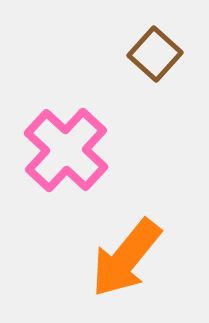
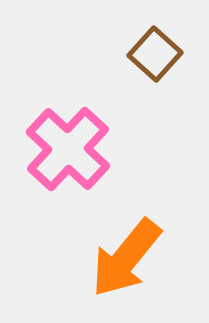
pink cross: moved 2 px right, 1 px up
